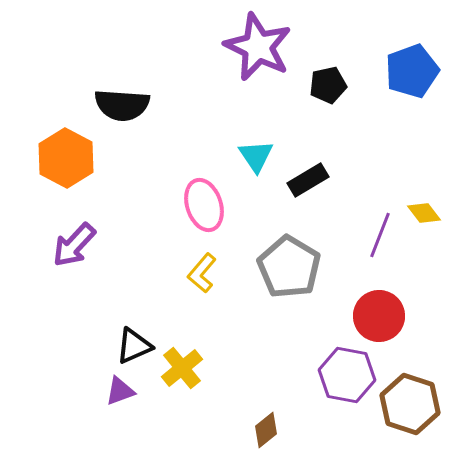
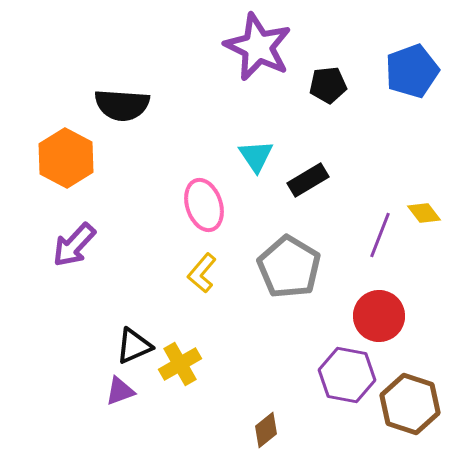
black pentagon: rotated 6 degrees clockwise
yellow cross: moved 2 px left, 4 px up; rotated 9 degrees clockwise
